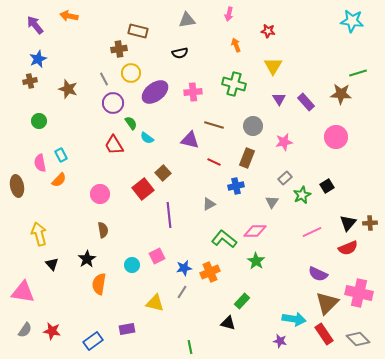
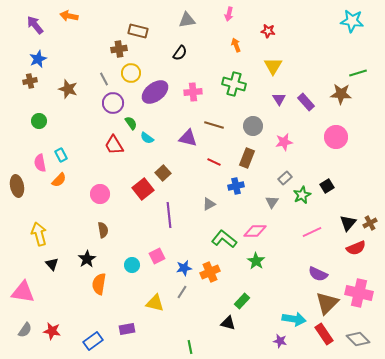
black semicircle at (180, 53): rotated 42 degrees counterclockwise
purple triangle at (190, 140): moved 2 px left, 2 px up
brown cross at (370, 223): rotated 24 degrees counterclockwise
red semicircle at (348, 248): moved 8 px right
